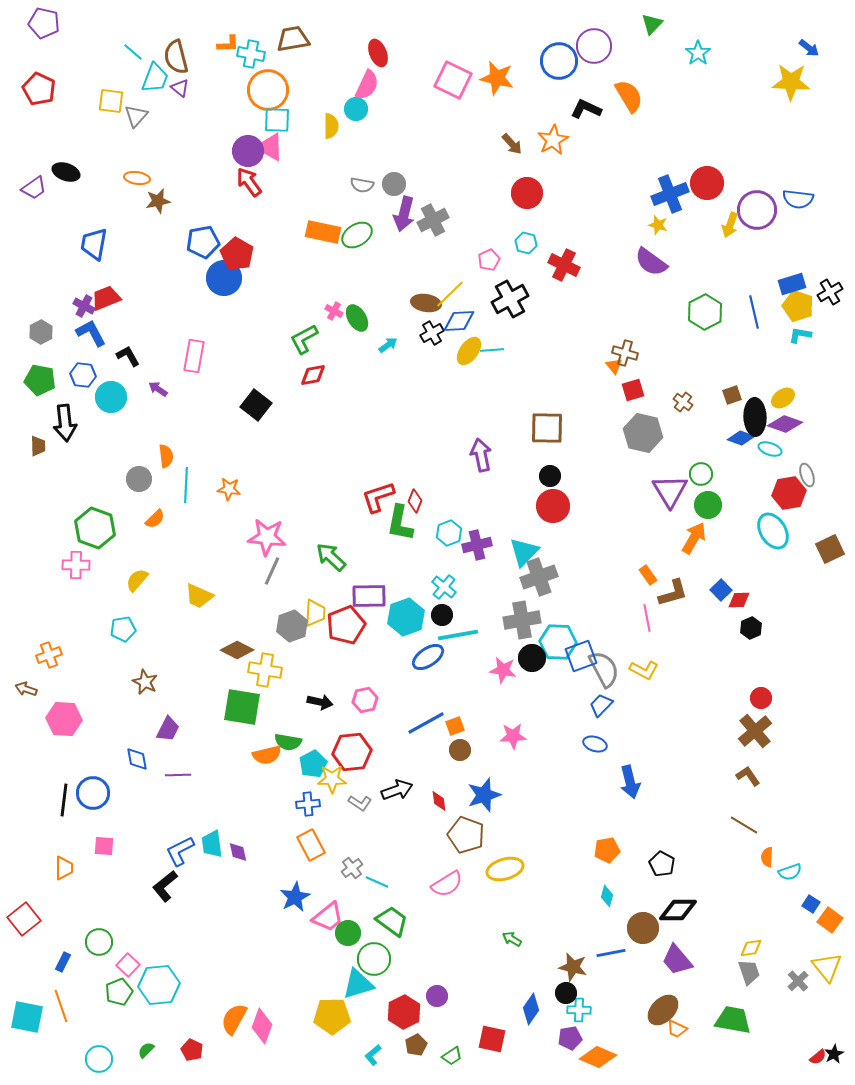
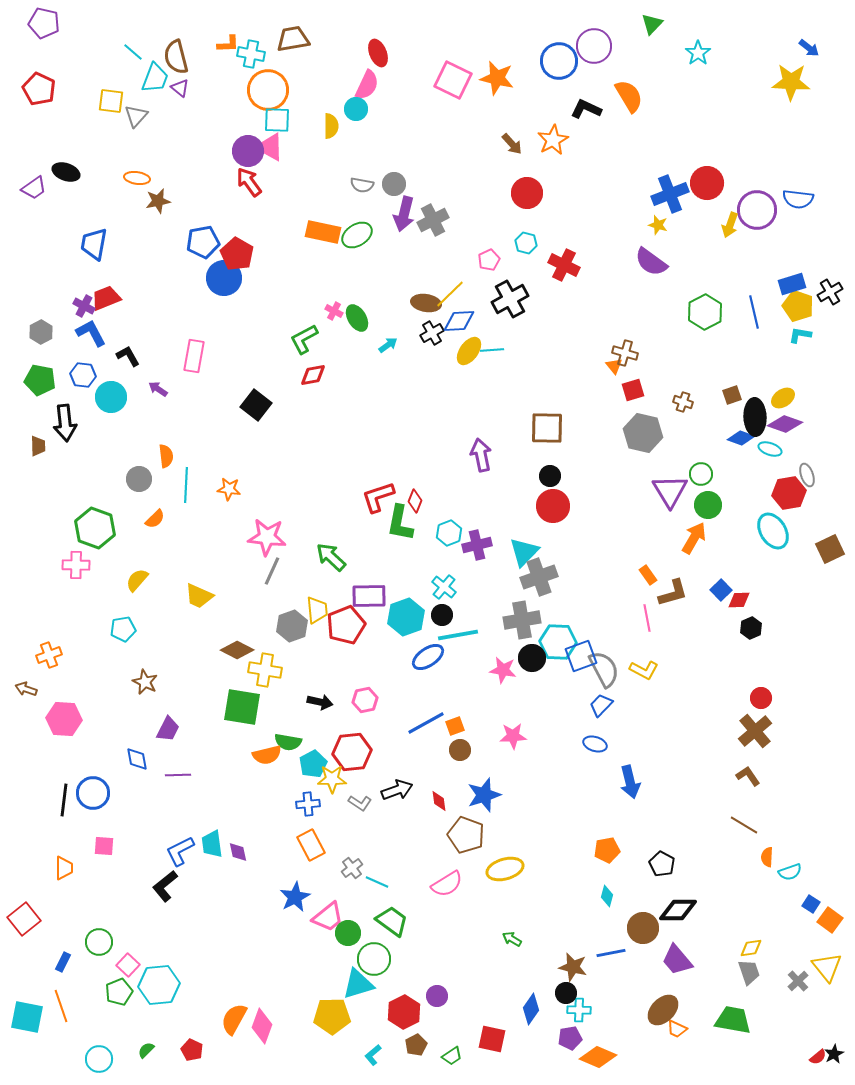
brown cross at (683, 402): rotated 18 degrees counterclockwise
yellow trapezoid at (315, 613): moved 2 px right, 3 px up; rotated 8 degrees counterclockwise
